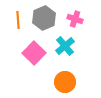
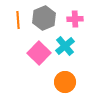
pink cross: rotated 21 degrees counterclockwise
pink square: moved 5 px right
